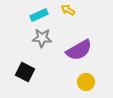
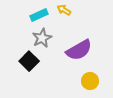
yellow arrow: moved 4 px left
gray star: rotated 30 degrees counterclockwise
black square: moved 4 px right, 11 px up; rotated 18 degrees clockwise
yellow circle: moved 4 px right, 1 px up
